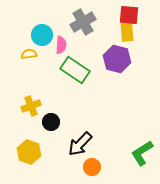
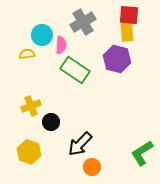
yellow semicircle: moved 2 px left
